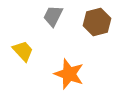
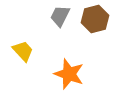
gray trapezoid: moved 7 px right
brown hexagon: moved 2 px left, 3 px up
